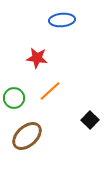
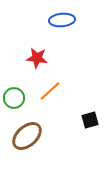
black square: rotated 30 degrees clockwise
